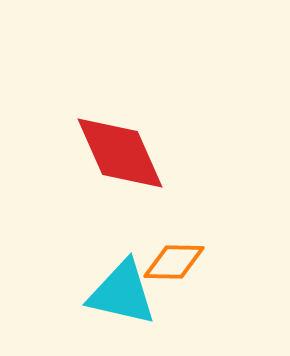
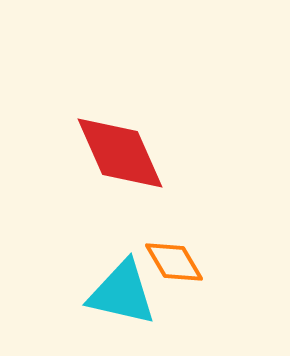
orange diamond: rotated 58 degrees clockwise
